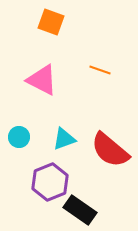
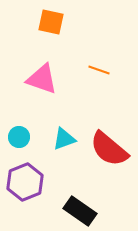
orange square: rotated 8 degrees counterclockwise
orange line: moved 1 px left
pink triangle: moved 1 px up; rotated 8 degrees counterclockwise
red semicircle: moved 1 px left, 1 px up
purple hexagon: moved 25 px left
black rectangle: moved 1 px down
